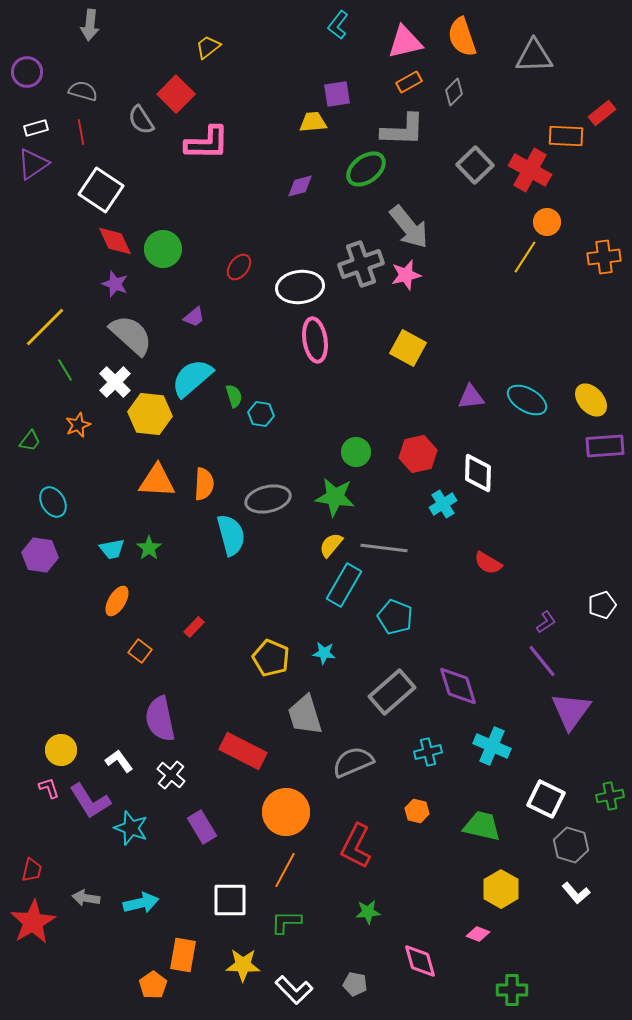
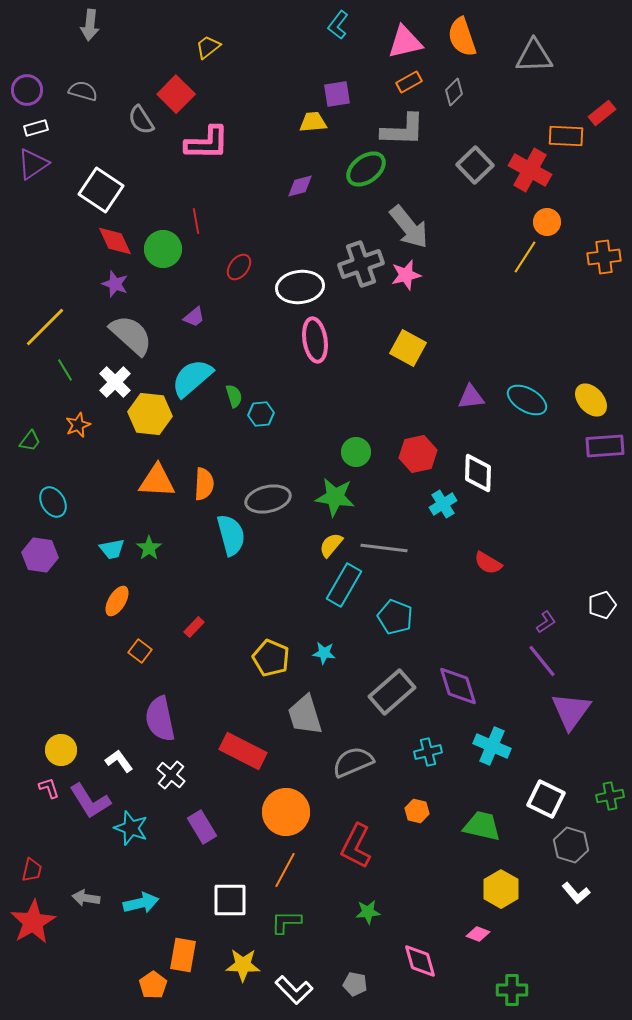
purple circle at (27, 72): moved 18 px down
red line at (81, 132): moved 115 px right, 89 px down
cyan hexagon at (261, 414): rotated 15 degrees counterclockwise
